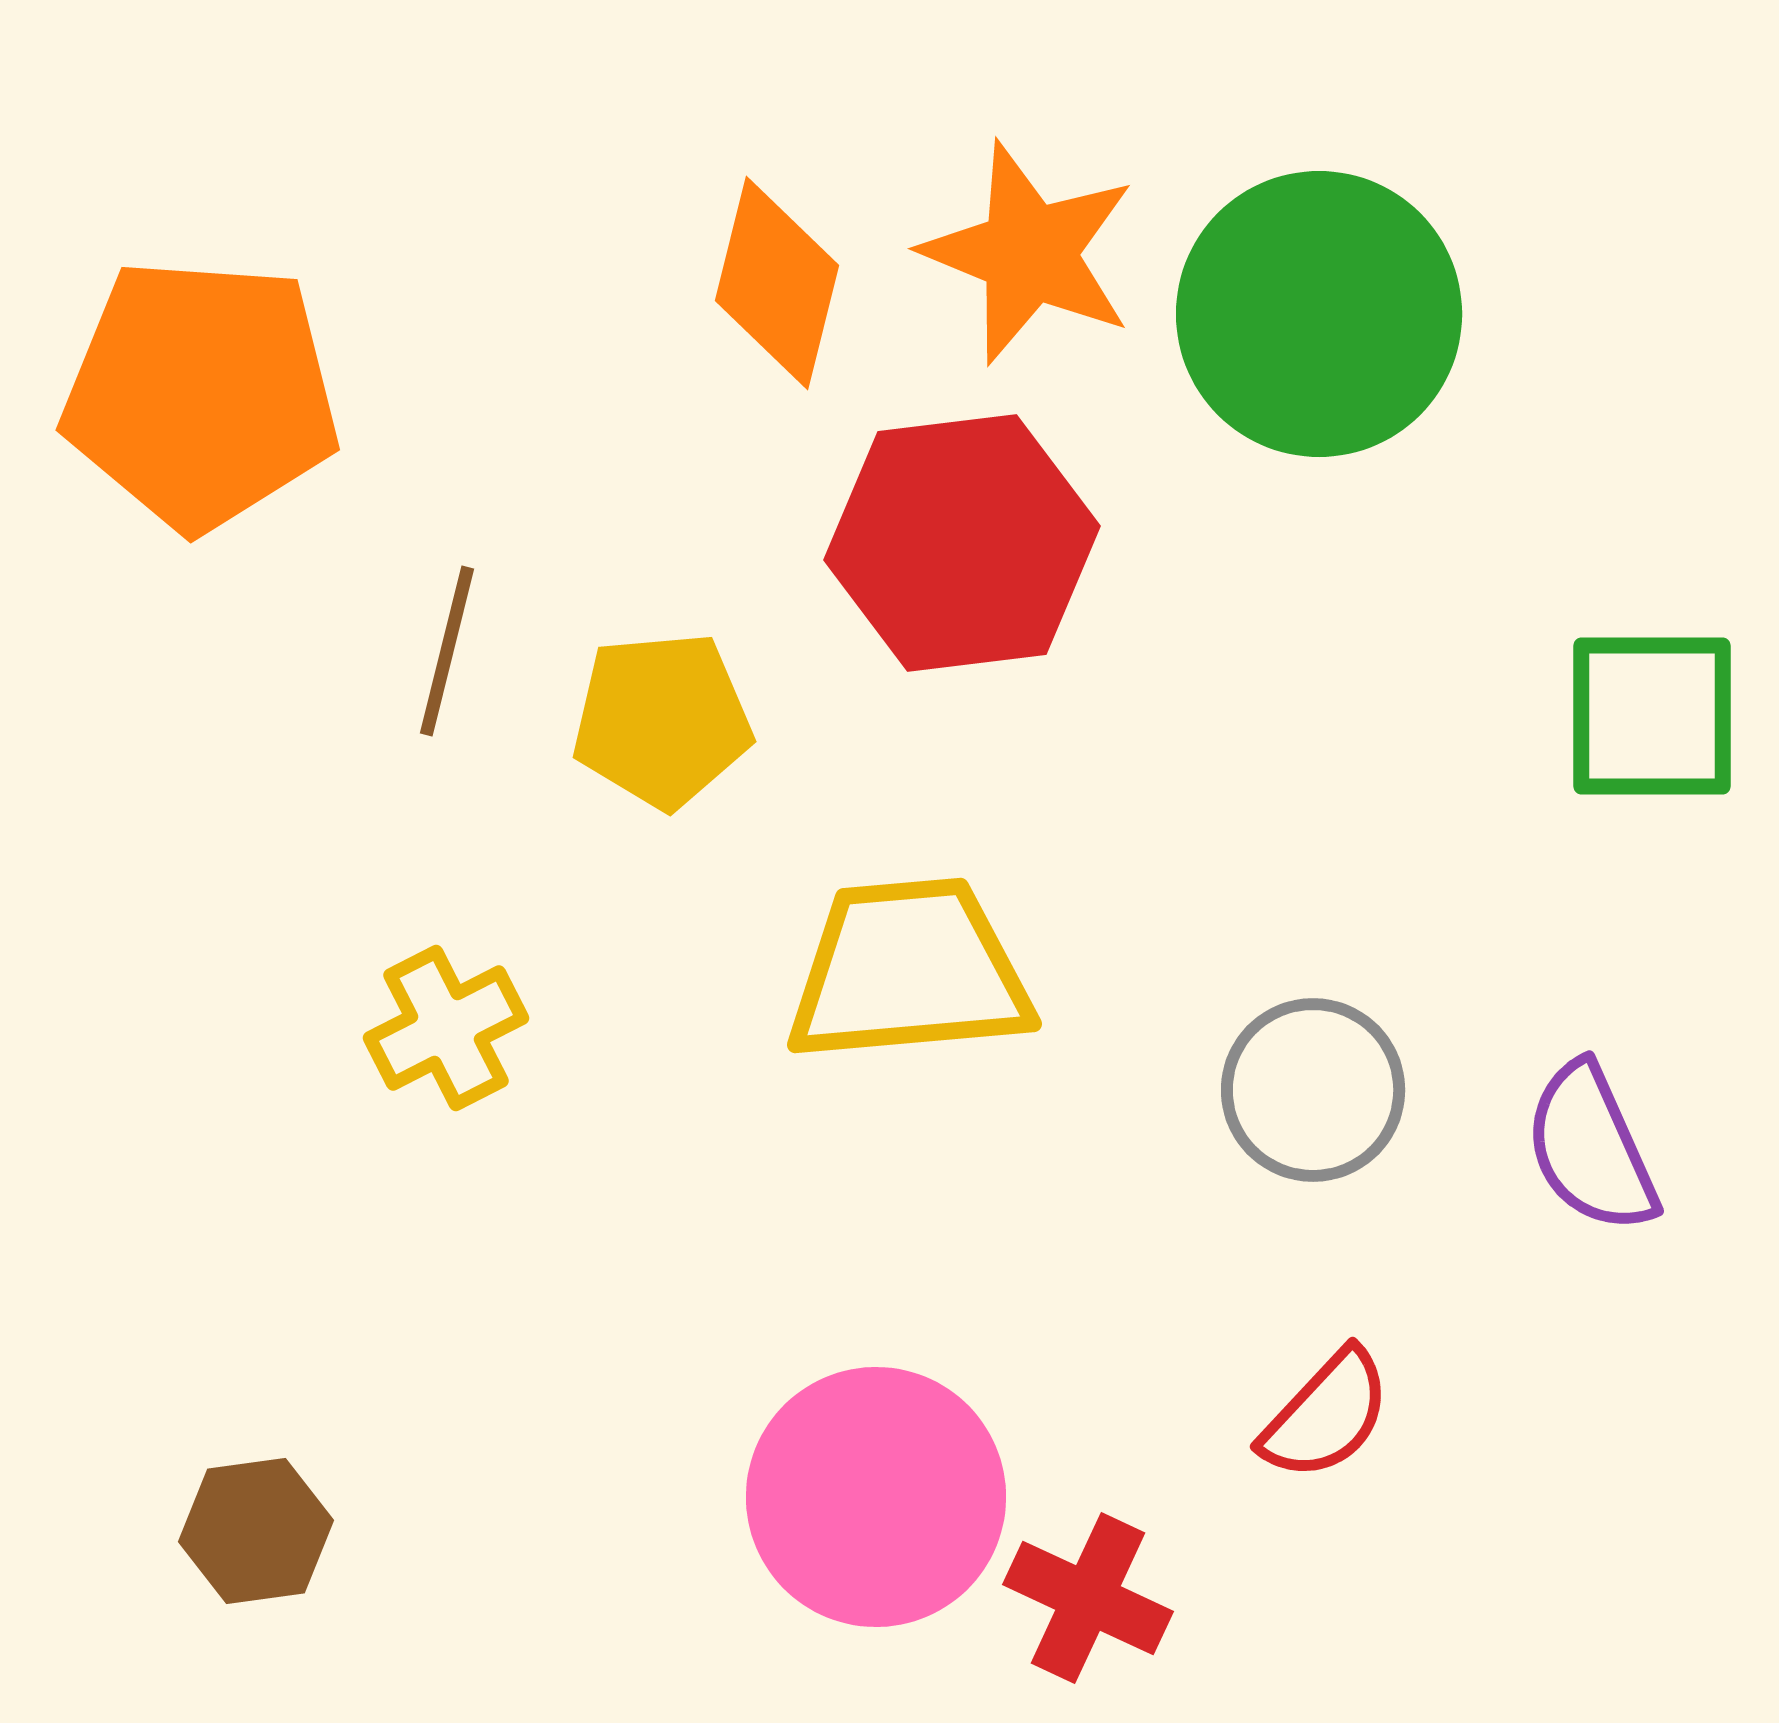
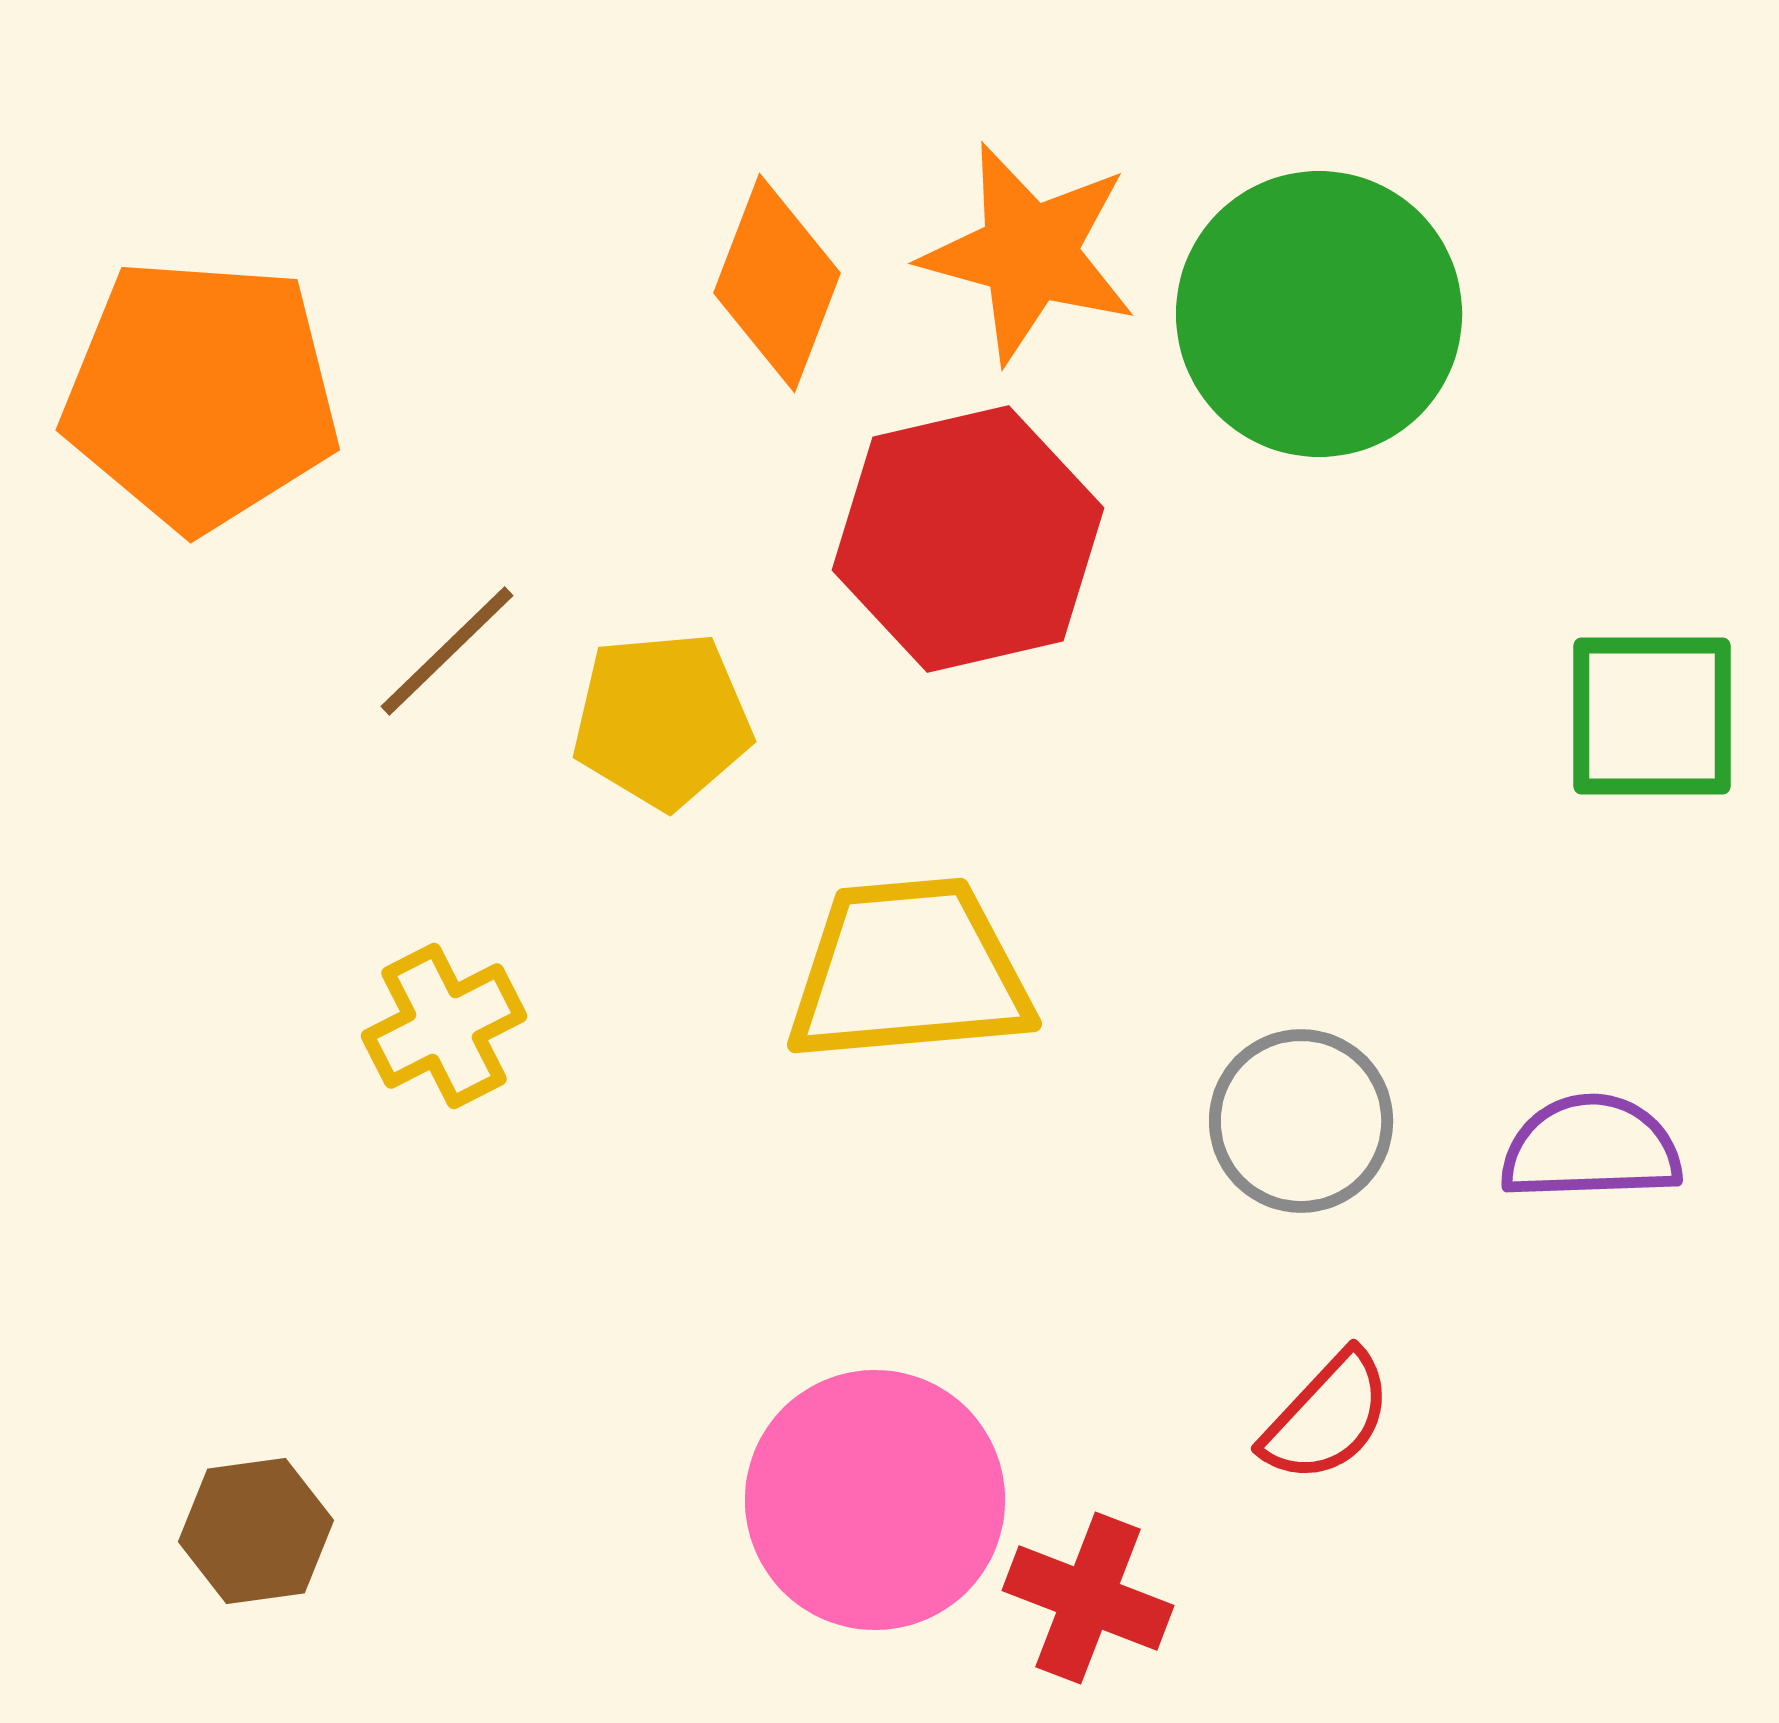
orange star: rotated 7 degrees counterclockwise
orange diamond: rotated 7 degrees clockwise
red hexagon: moved 6 px right, 4 px up; rotated 6 degrees counterclockwise
brown line: rotated 32 degrees clockwise
yellow cross: moved 2 px left, 2 px up
gray circle: moved 12 px left, 31 px down
purple semicircle: rotated 112 degrees clockwise
red semicircle: moved 1 px right, 2 px down
pink circle: moved 1 px left, 3 px down
red cross: rotated 4 degrees counterclockwise
